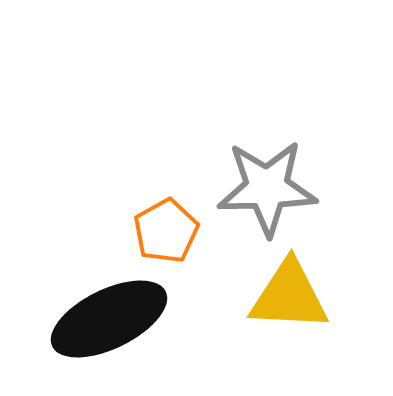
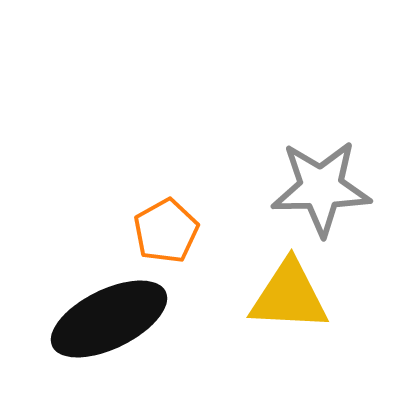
gray star: moved 54 px right
